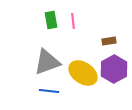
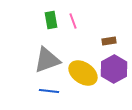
pink line: rotated 14 degrees counterclockwise
gray triangle: moved 2 px up
